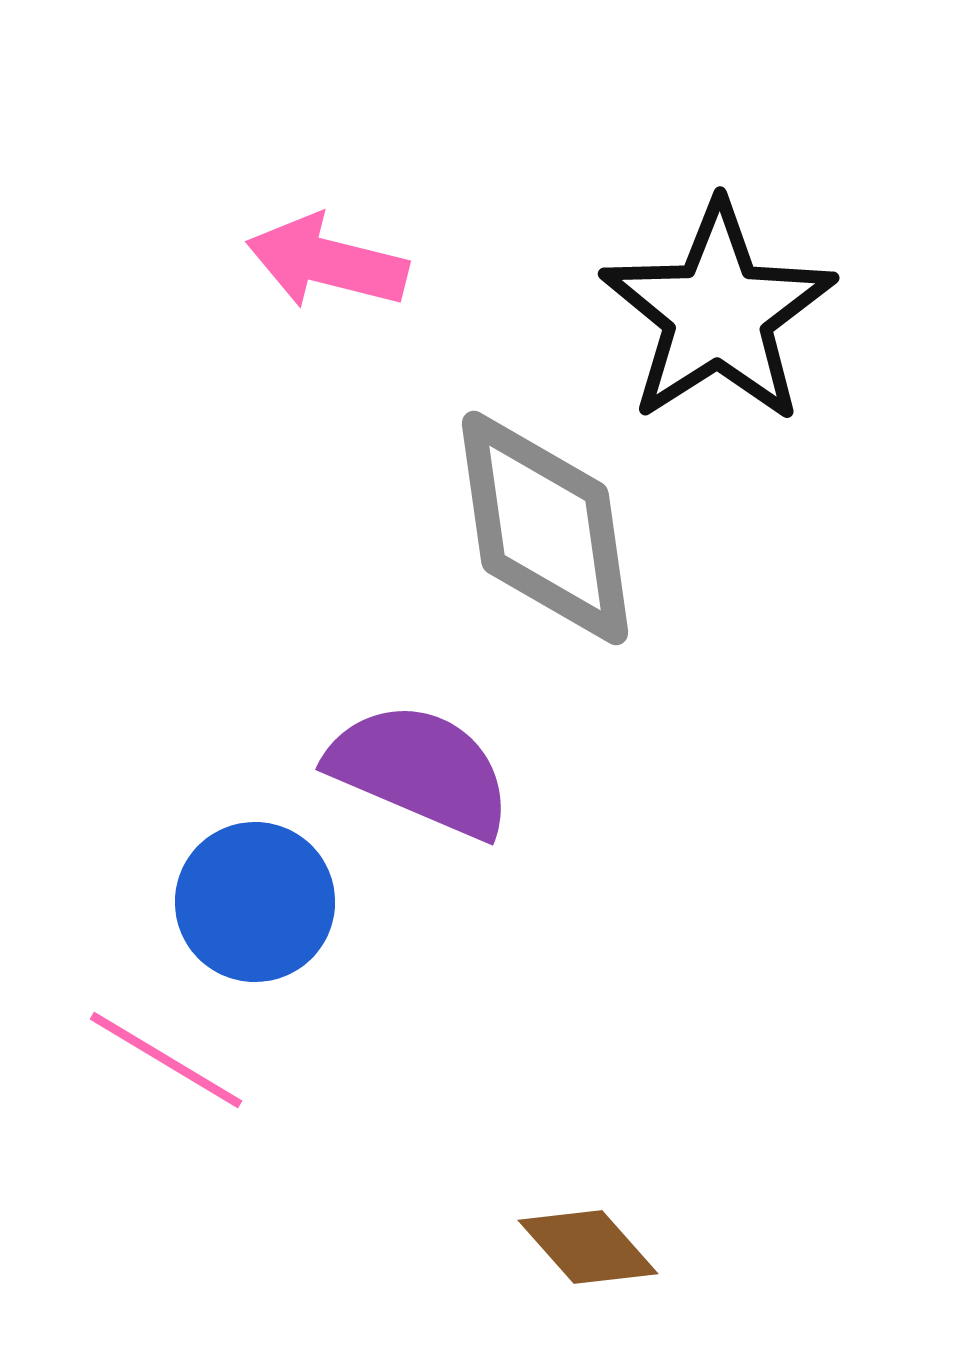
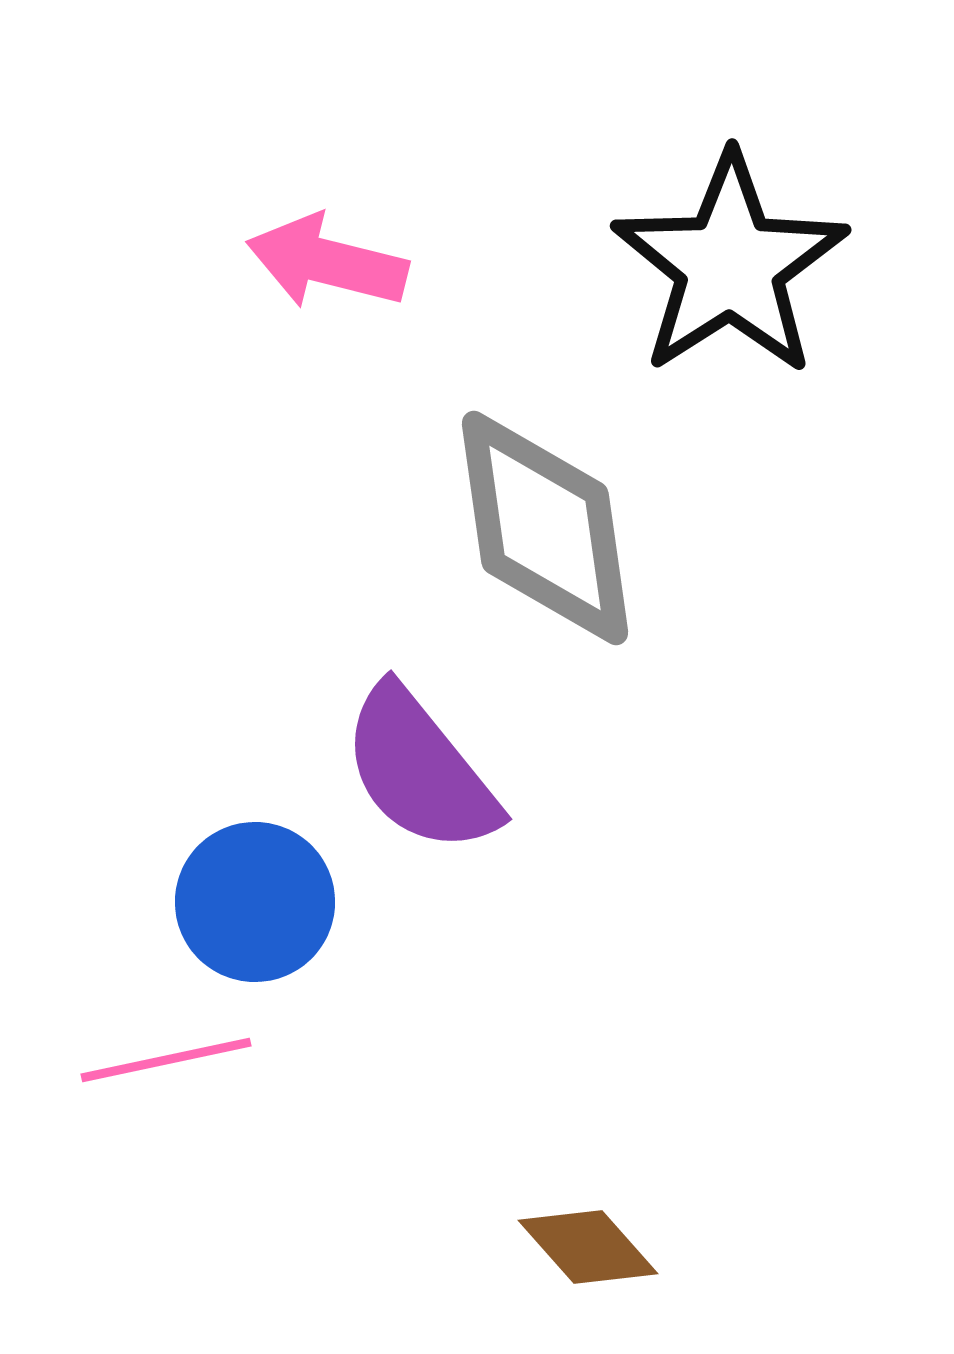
black star: moved 12 px right, 48 px up
purple semicircle: rotated 152 degrees counterclockwise
pink line: rotated 43 degrees counterclockwise
